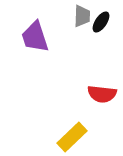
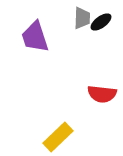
gray trapezoid: moved 2 px down
black ellipse: rotated 20 degrees clockwise
yellow rectangle: moved 14 px left
